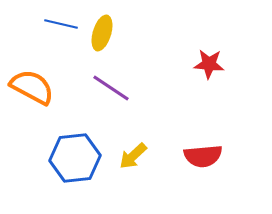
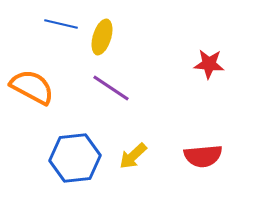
yellow ellipse: moved 4 px down
